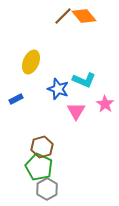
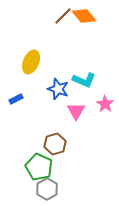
brown hexagon: moved 13 px right, 3 px up
